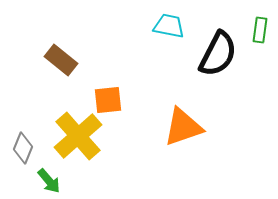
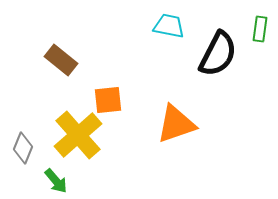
green rectangle: moved 1 px up
orange triangle: moved 7 px left, 3 px up
yellow cross: moved 1 px up
green arrow: moved 7 px right
